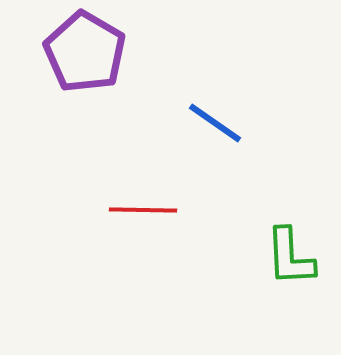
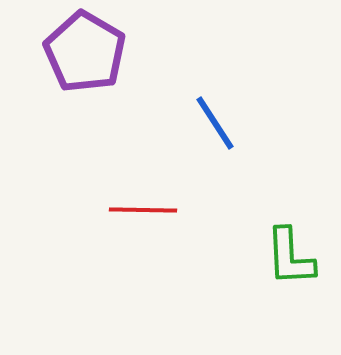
blue line: rotated 22 degrees clockwise
